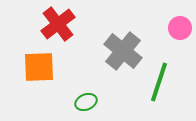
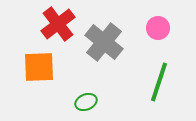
pink circle: moved 22 px left
gray cross: moved 19 px left, 9 px up
